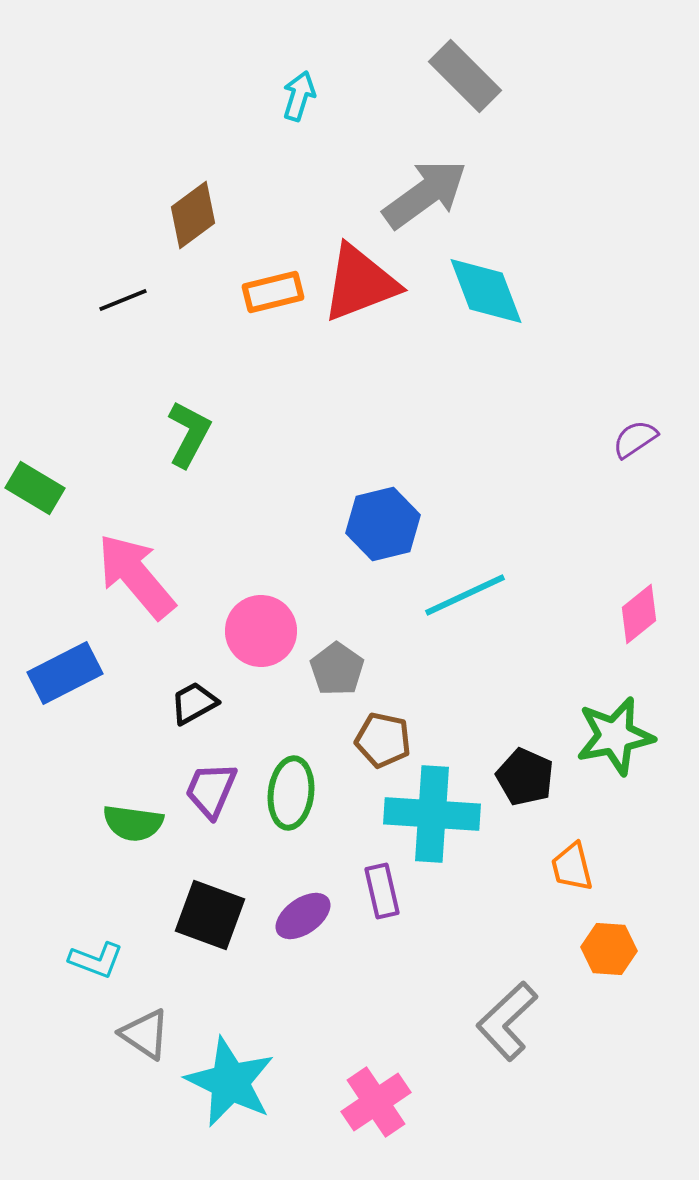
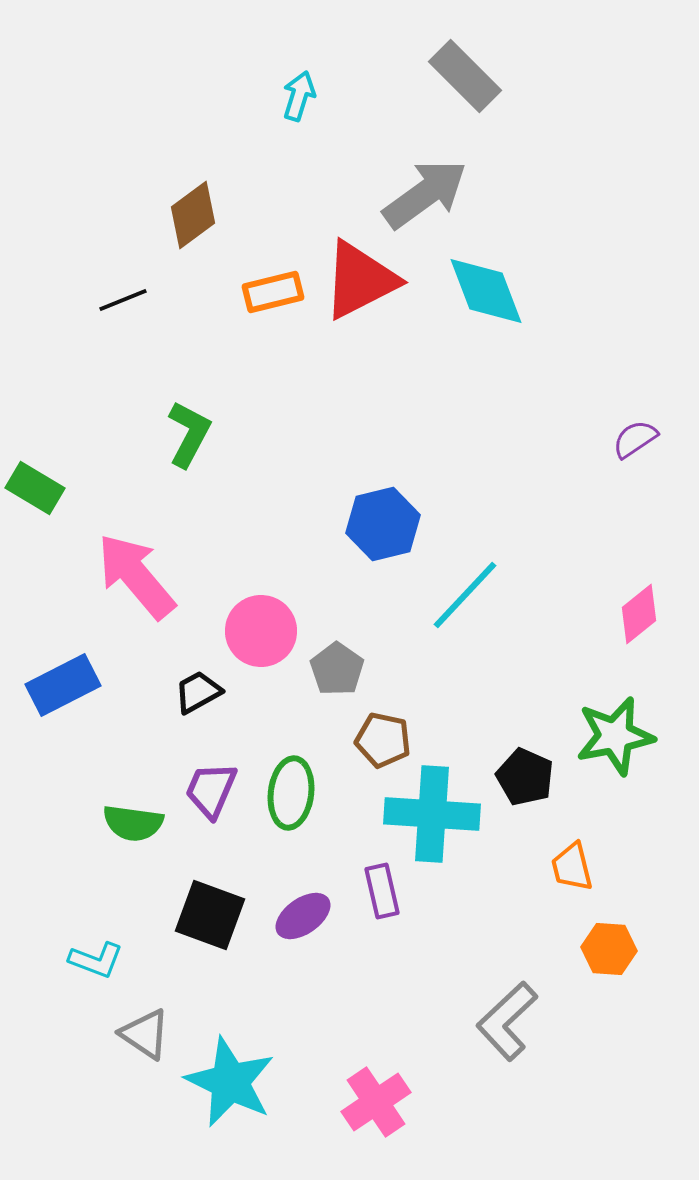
red triangle: moved 3 px up; rotated 6 degrees counterclockwise
cyan line: rotated 22 degrees counterclockwise
blue rectangle: moved 2 px left, 12 px down
black trapezoid: moved 4 px right, 11 px up
